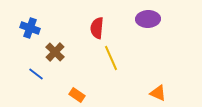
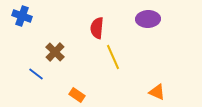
blue cross: moved 8 px left, 12 px up
yellow line: moved 2 px right, 1 px up
orange triangle: moved 1 px left, 1 px up
